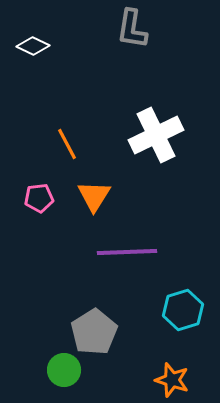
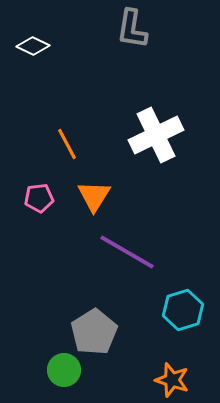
purple line: rotated 32 degrees clockwise
